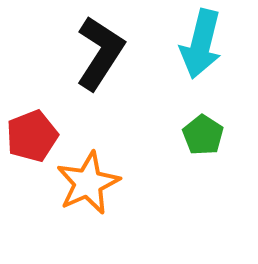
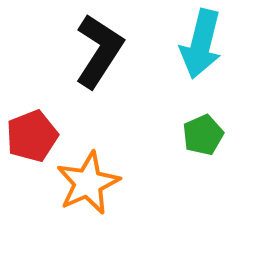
black L-shape: moved 1 px left, 2 px up
green pentagon: rotated 15 degrees clockwise
